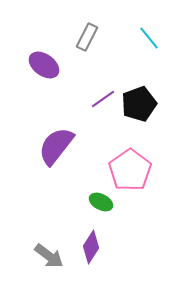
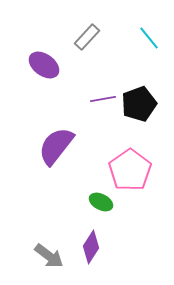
gray rectangle: rotated 16 degrees clockwise
purple line: rotated 25 degrees clockwise
